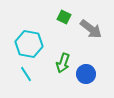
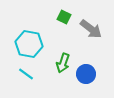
cyan line: rotated 21 degrees counterclockwise
